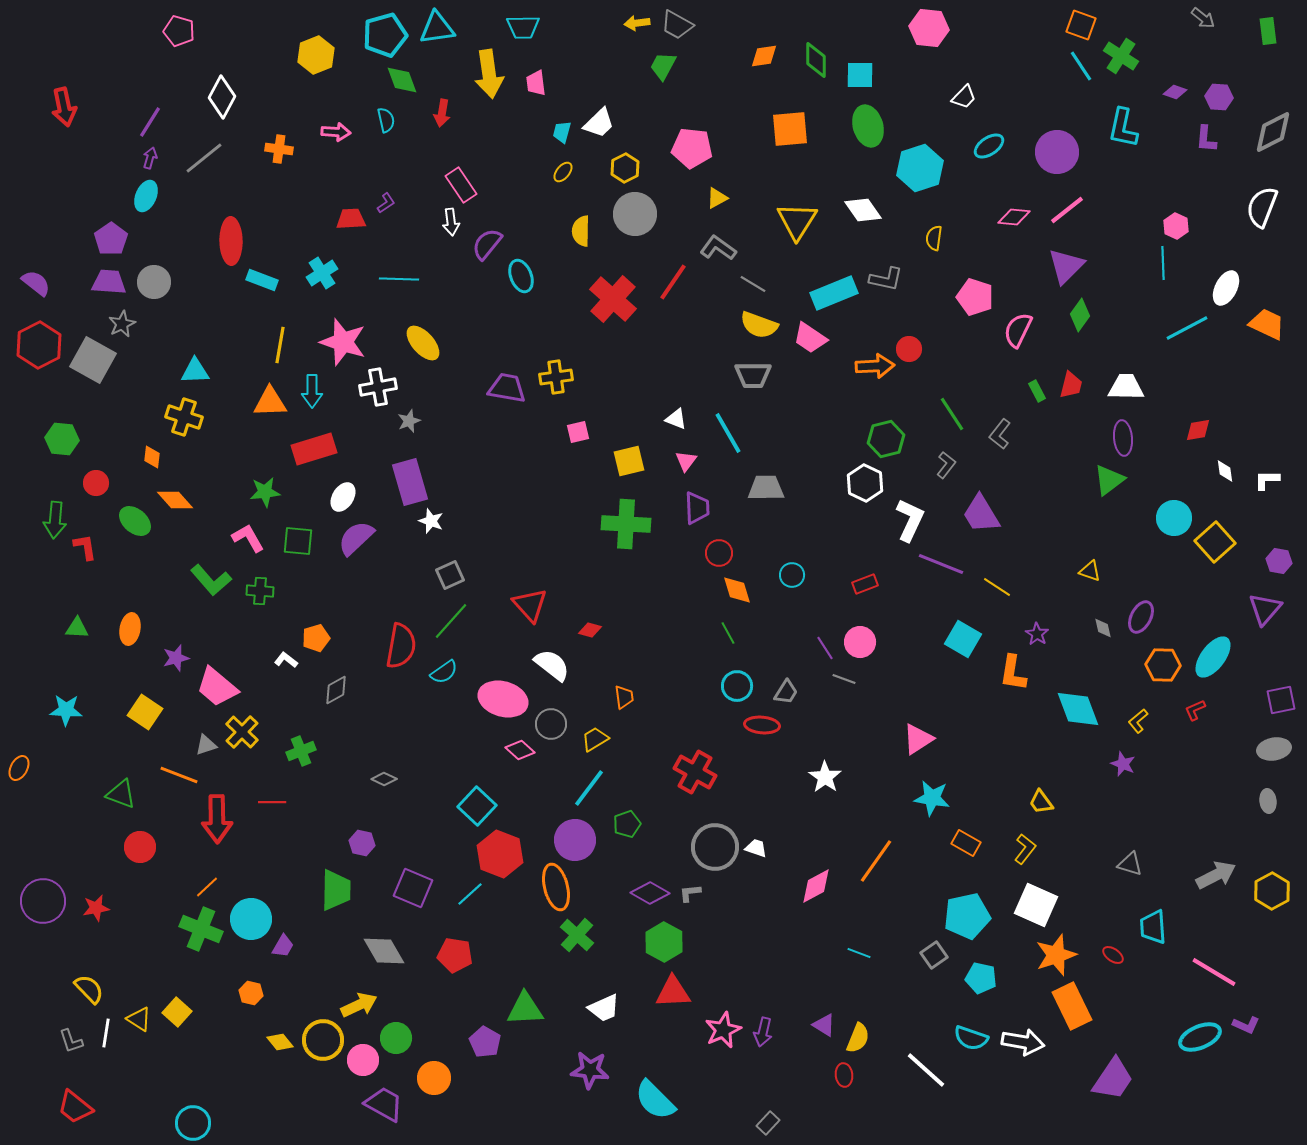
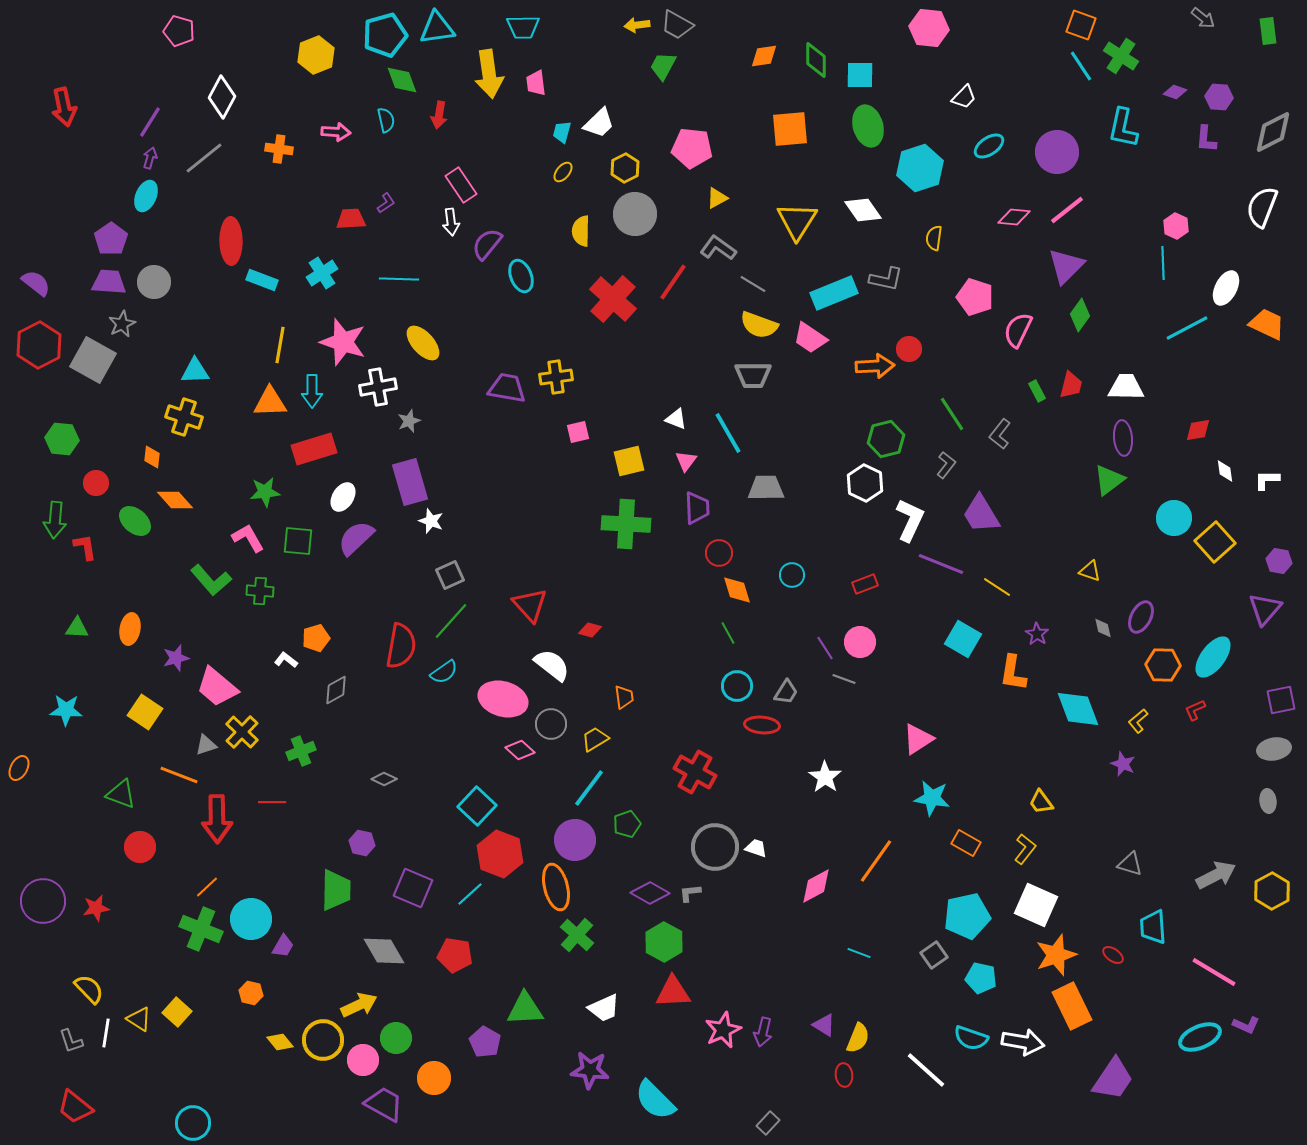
yellow arrow at (637, 23): moved 2 px down
red arrow at (442, 113): moved 3 px left, 2 px down
